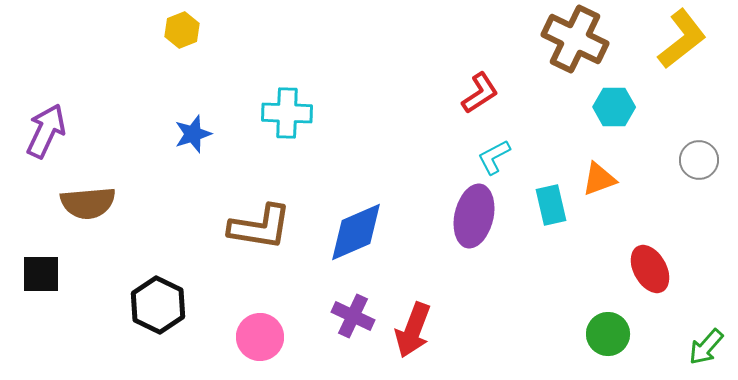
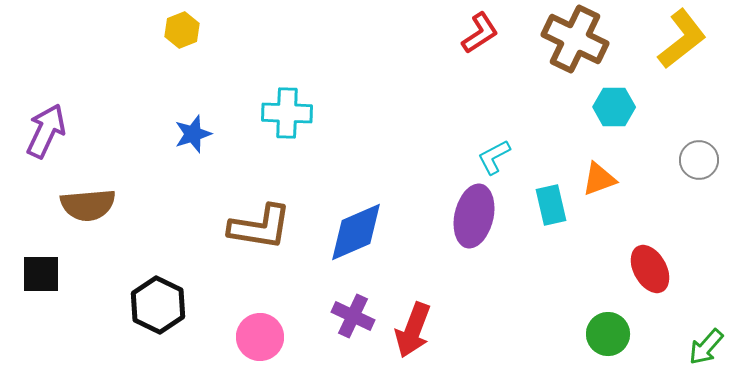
red L-shape: moved 60 px up
brown semicircle: moved 2 px down
